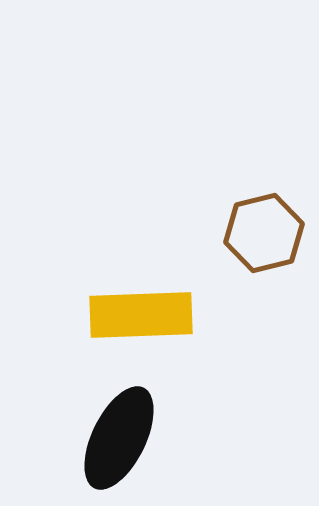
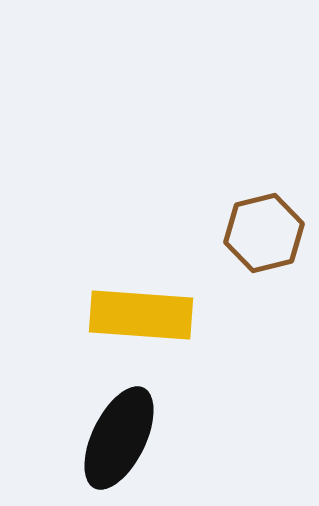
yellow rectangle: rotated 6 degrees clockwise
